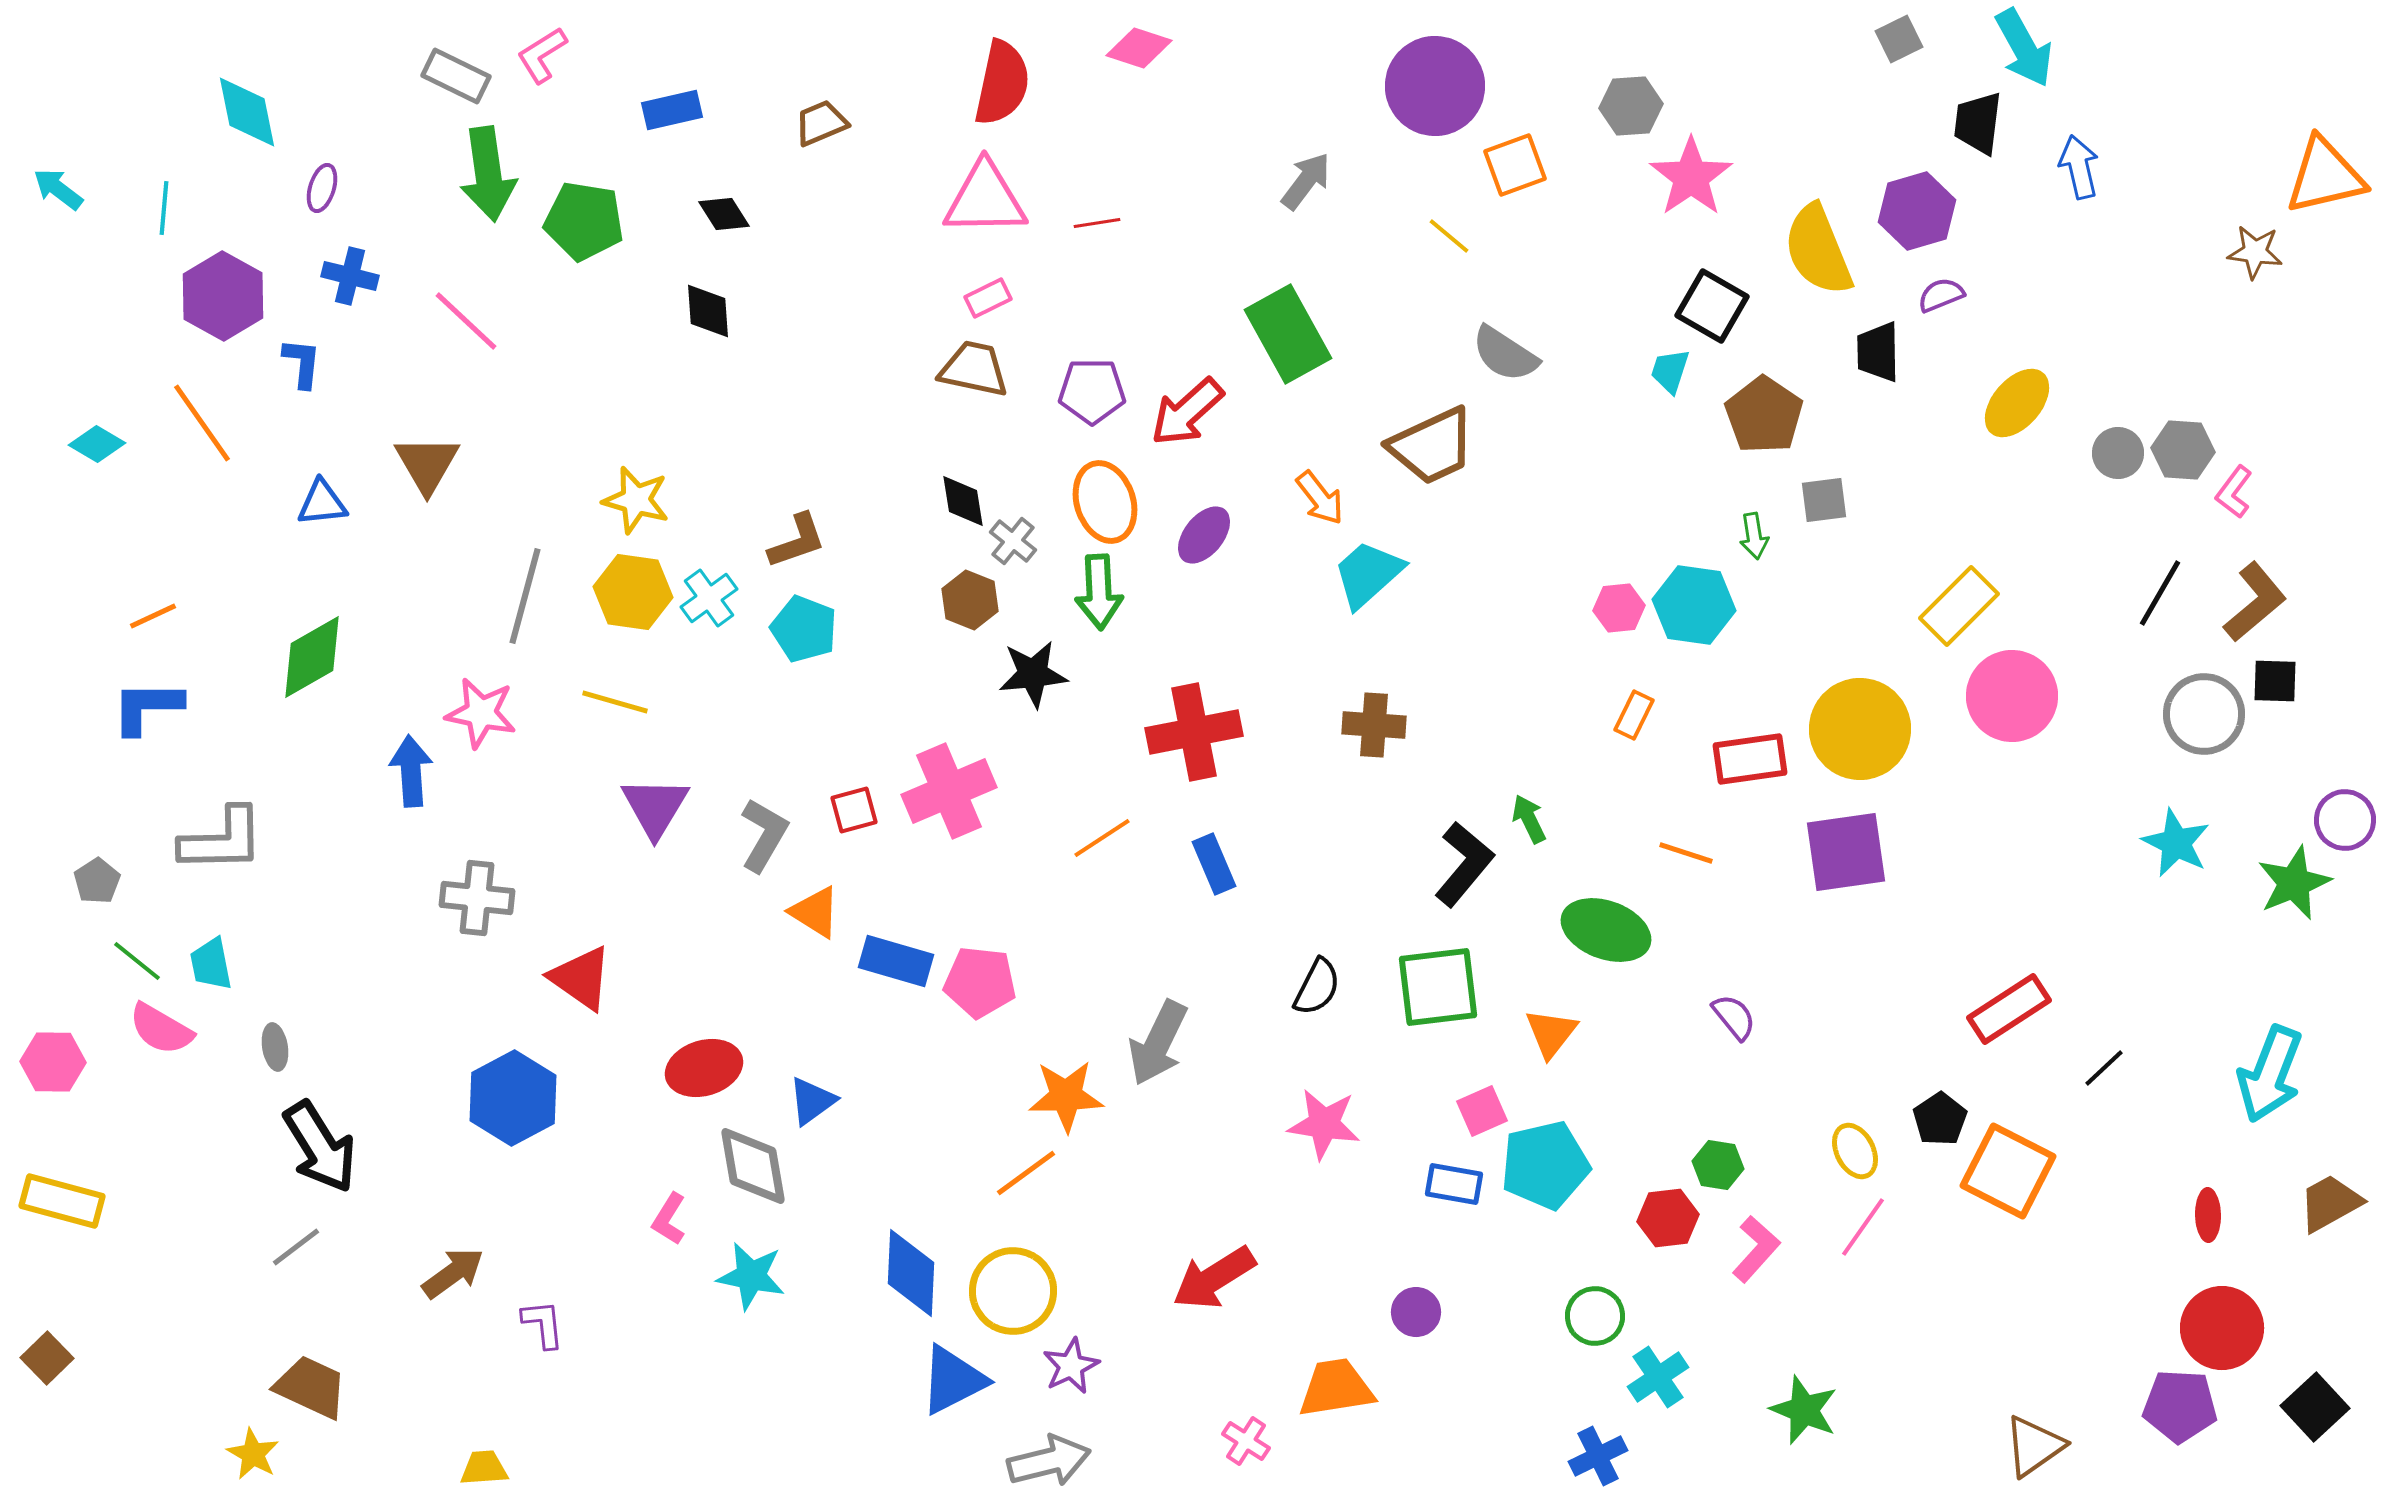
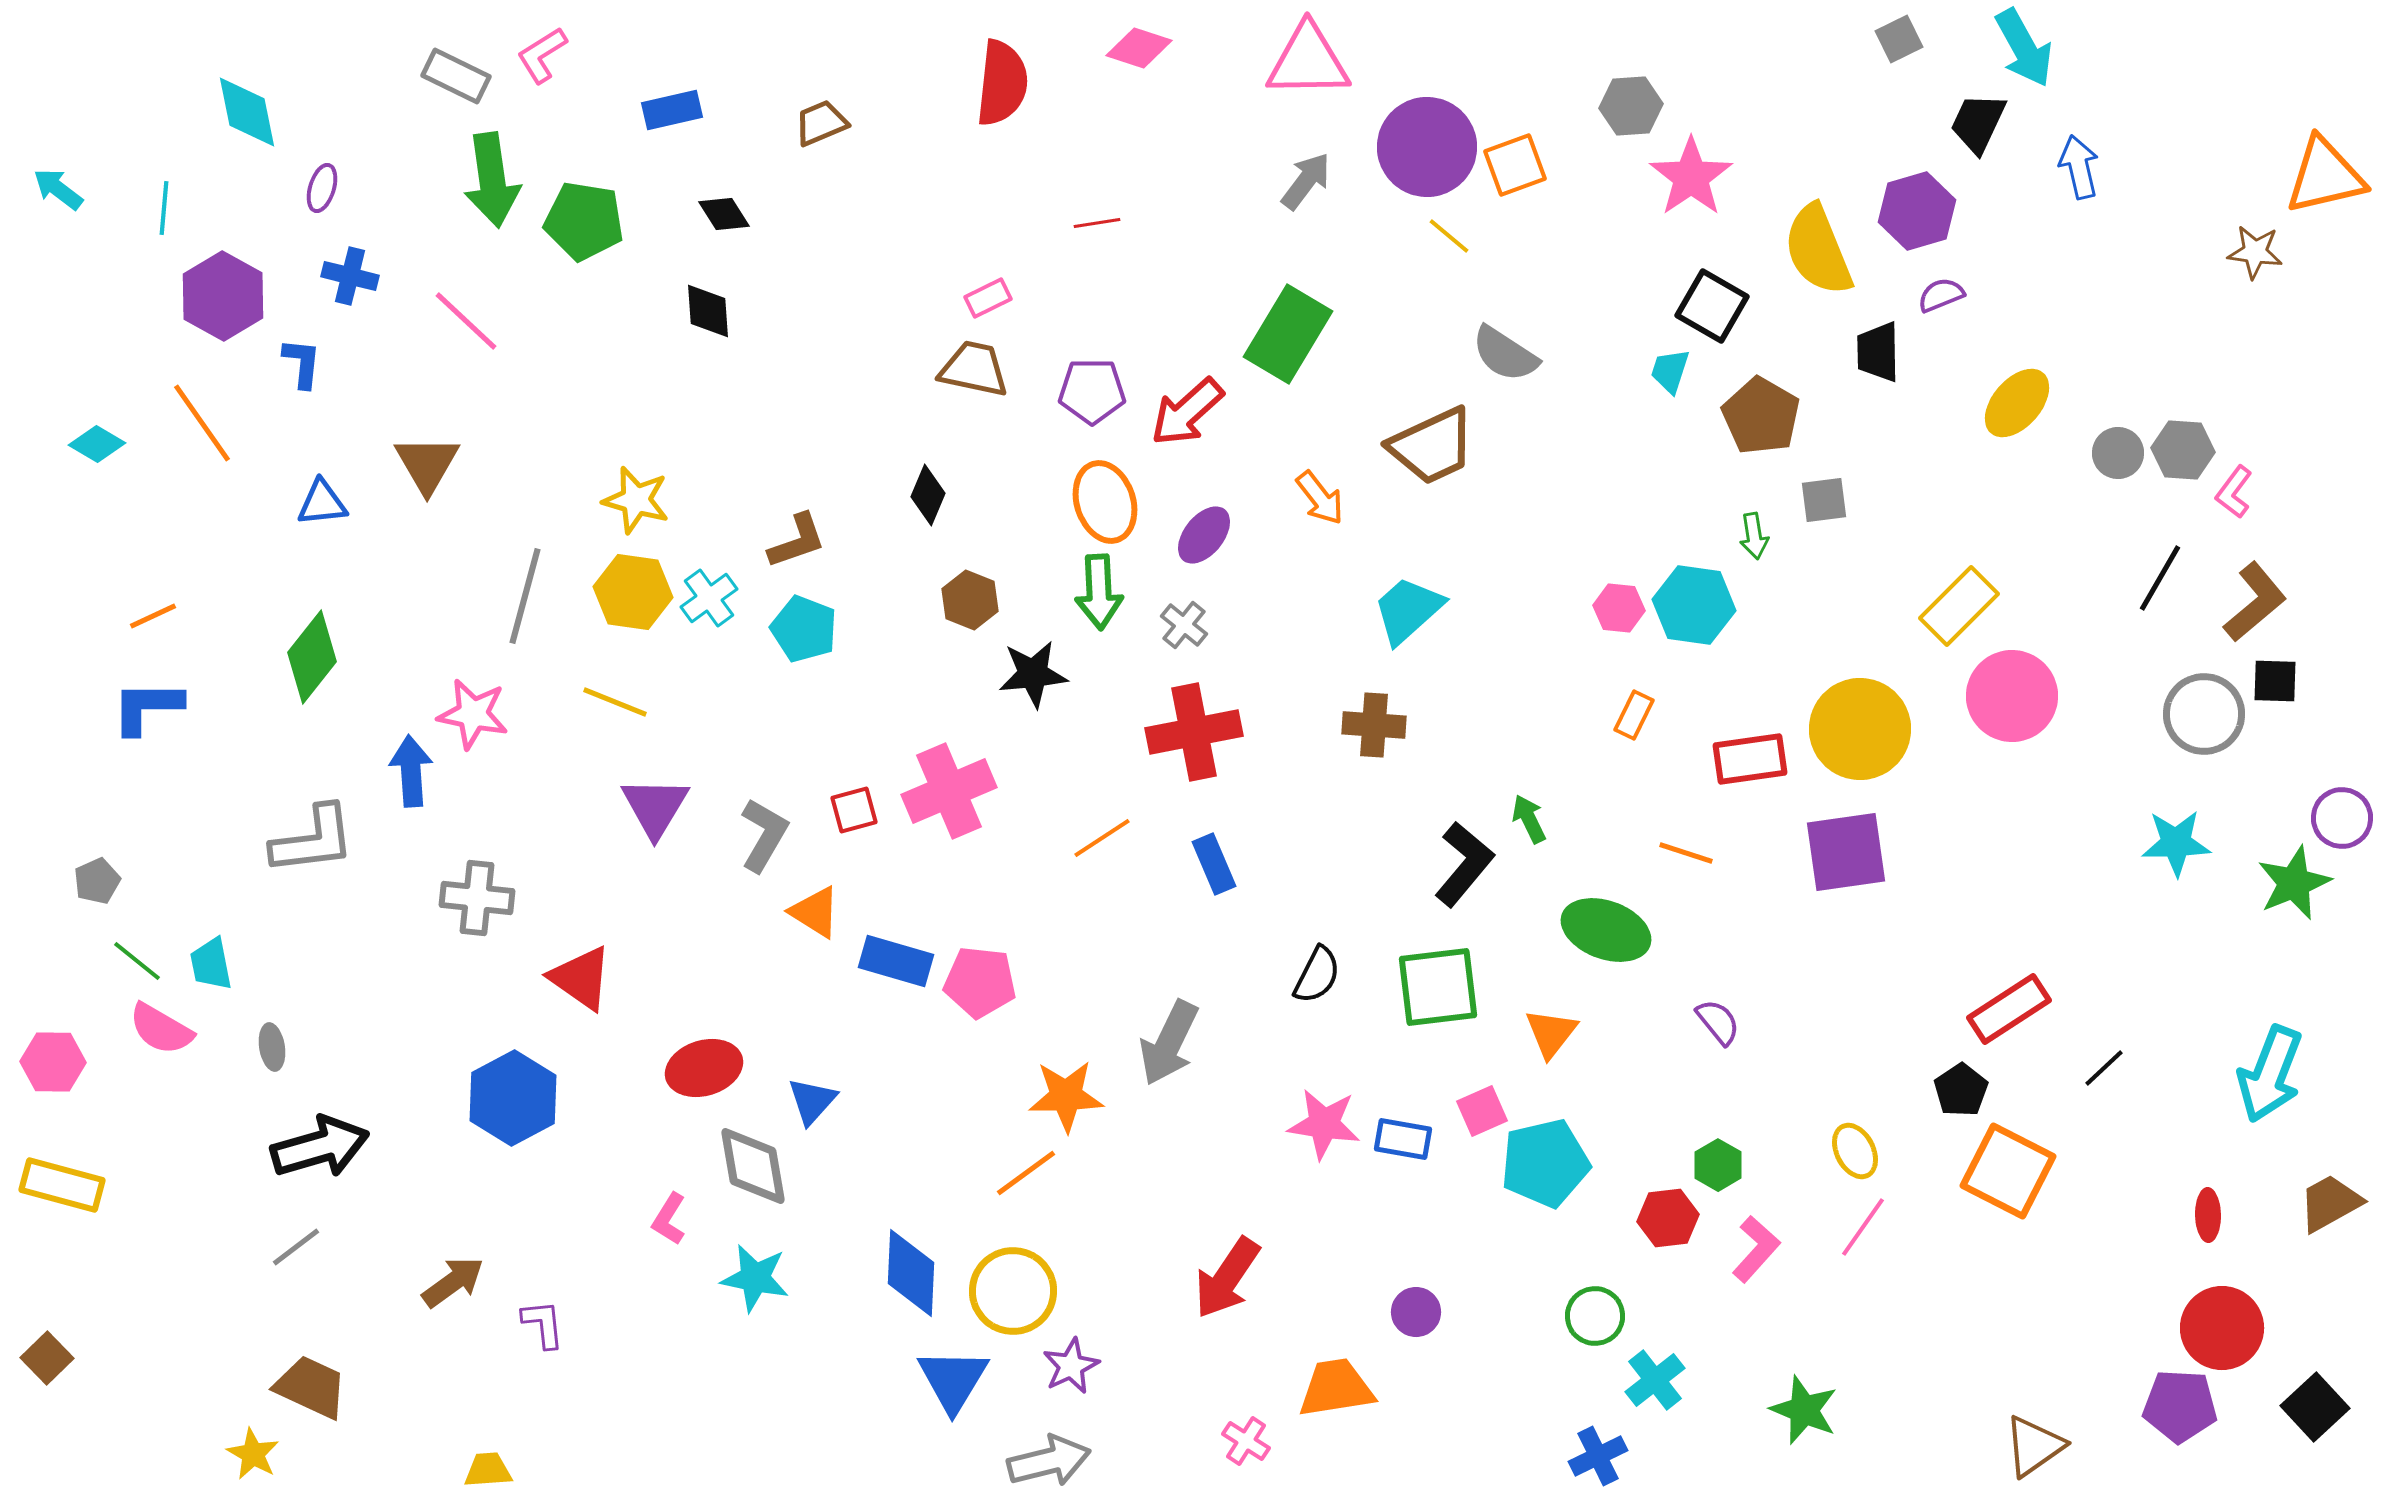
red semicircle at (1002, 83): rotated 6 degrees counterclockwise
purple circle at (1435, 86): moved 8 px left, 61 px down
black trapezoid at (1978, 123): rotated 18 degrees clockwise
green arrow at (488, 174): moved 4 px right, 6 px down
pink triangle at (985, 199): moved 323 px right, 138 px up
green rectangle at (1288, 334): rotated 60 degrees clockwise
brown pentagon at (1764, 415): moved 3 px left, 1 px down; rotated 4 degrees counterclockwise
black diamond at (963, 501): moved 35 px left, 6 px up; rotated 32 degrees clockwise
gray cross at (1013, 541): moved 171 px right, 84 px down
cyan trapezoid at (1368, 574): moved 40 px right, 36 px down
black line at (2160, 593): moved 15 px up
pink hexagon at (1619, 608): rotated 12 degrees clockwise
green diamond at (312, 657): rotated 22 degrees counterclockwise
yellow line at (615, 702): rotated 6 degrees clockwise
pink star at (481, 713): moved 8 px left, 1 px down
purple circle at (2345, 820): moved 3 px left, 2 px up
gray L-shape at (222, 840): moved 91 px right; rotated 6 degrees counterclockwise
cyan star at (2176, 843): rotated 28 degrees counterclockwise
gray pentagon at (97, 881): rotated 9 degrees clockwise
black semicircle at (1317, 987): moved 12 px up
purple semicircle at (1734, 1017): moved 16 px left, 5 px down
gray arrow at (1158, 1043): moved 11 px right
gray ellipse at (275, 1047): moved 3 px left
blue triangle at (812, 1101): rotated 12 degrees counterclockwise
black pentagon at (1940, 1119): moved 21 px right, 29 px up
black arrow at (320, 1147): rotated 74 degrees counterclockwise
cyan pentagon at (1545, 1165): moved 2 px up
green hexagon at (1718, 1165): rotated 21 degrees clockwise
blue rectangle at (1454, 1184): moved 51 px left, 45 px up
yellow rectangle at (62, 1201): moved 16 px up
brown arrow at (453, 1273): moved 9 px down
cyan star at (751, 1276): moved 4 px right, 2 px down
red arrow at (1214, 1278): moved 13 px right; rotated 24 degrees counterclockwise
cyan cross at (1658, 1377): moved 3 px left, 3 px down; rotated 4 degrees counterclockwise
blue triangle at (953, 1380): rotated 32 degrees counterclockwise
yellow trapezoid at (484, 1468): moved 4 px right, 2 px down
